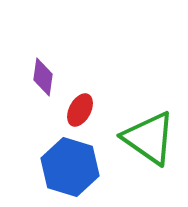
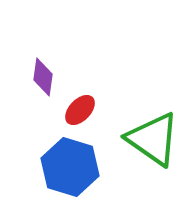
red ellipse: rotated 16 degrees clockwise
green triangle: moved 4 px right, 1 px down
